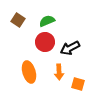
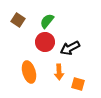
green semicircle: rotated 28 degrees counterclockwise
